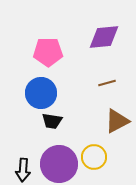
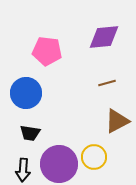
pink pentagon: moved 1 px left, 1 px up; rotated 8 degrees clockwise
blue circle: moved 15 px left
black trapezoid: moved 22 px left, 12 px down
